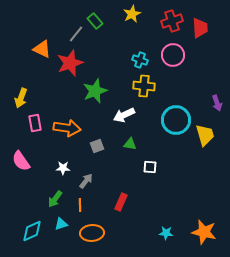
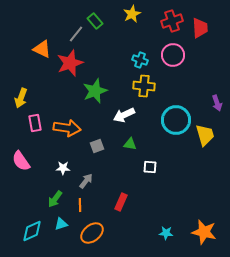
orange ellipse: rotated 35 degrees counterclockwise
